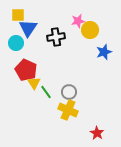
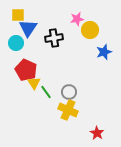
pink star: moved 1 px left, 2 px up
black cross: moved 2 px left, 1 px down
